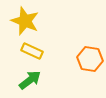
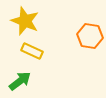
orange hexagon: moved 23 px up
green arrow: moved 10 px left, 1 px down
